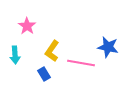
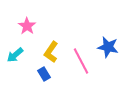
yellow L-shape: moved 1 px left, 1 px down
cyan arrow: rotated 54 degrees clockwise
pink line: moved 2 px up; rotated 52 degrees clockwise
